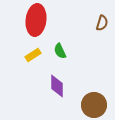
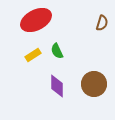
red ellipse: rotated 56 degrees clockwise
green semicircle: moved 3 px left
brown circle: moved 21 px up
